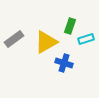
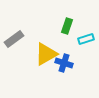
green rectangle: moved 3 px left
yellow triangle: moved 12 px down
